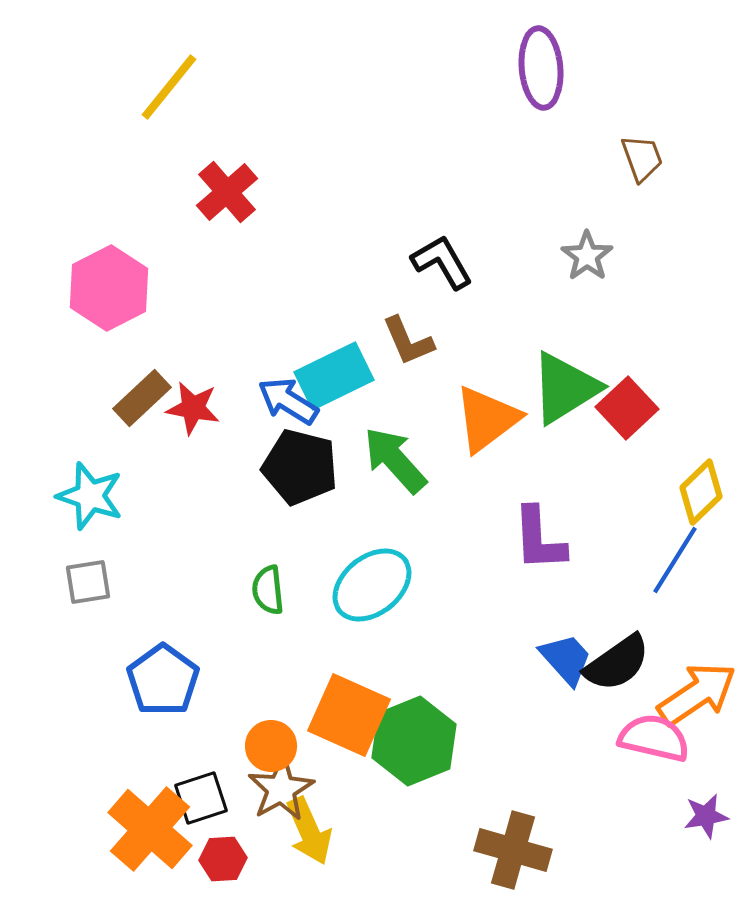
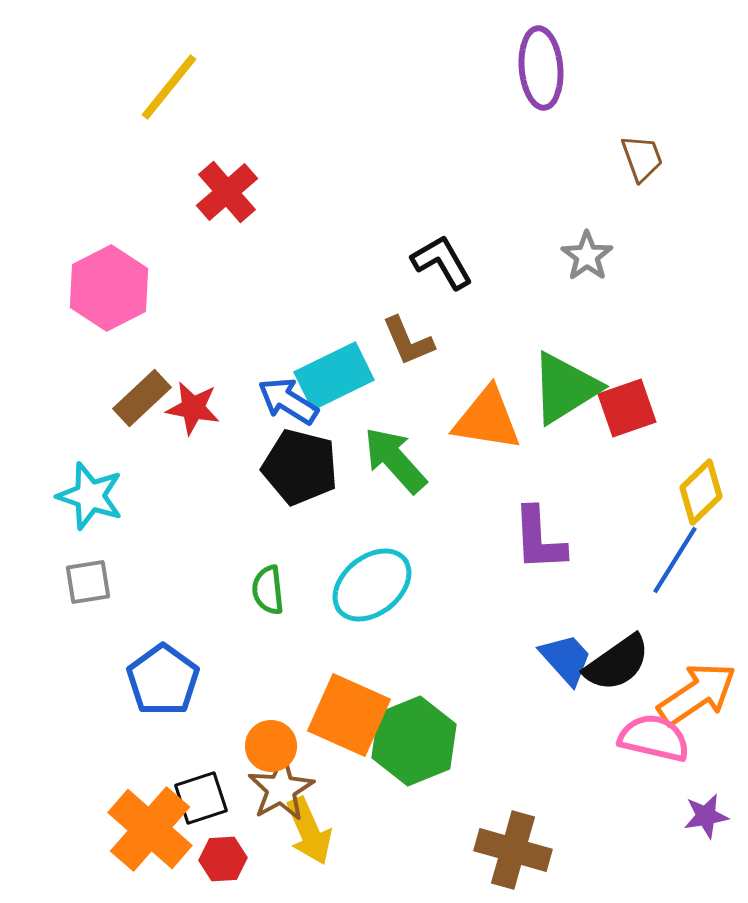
red square: rotated 24 degrees clockwise
orange triangle: rotated 46 degrees clockwise
